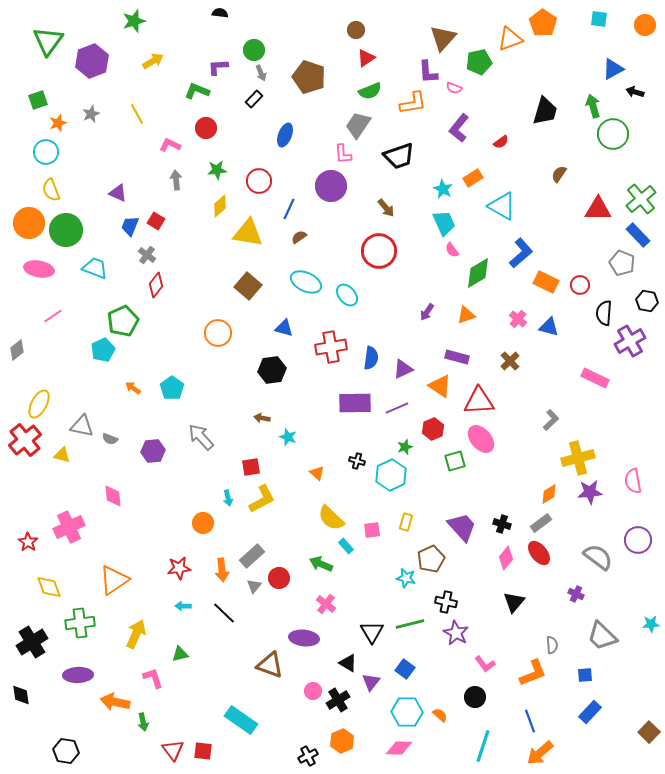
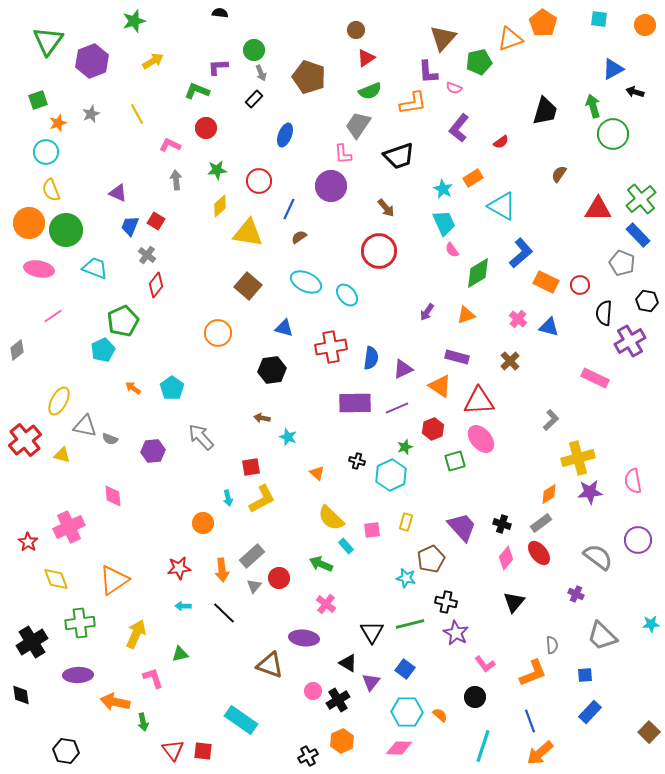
yellow ellipse at (39, 404): moved 20 px right, 3 px up
gray triangle at (82, 426): moved 3 px right
yellow diamond at (49, 587): moved 7 px right, 8 px up
